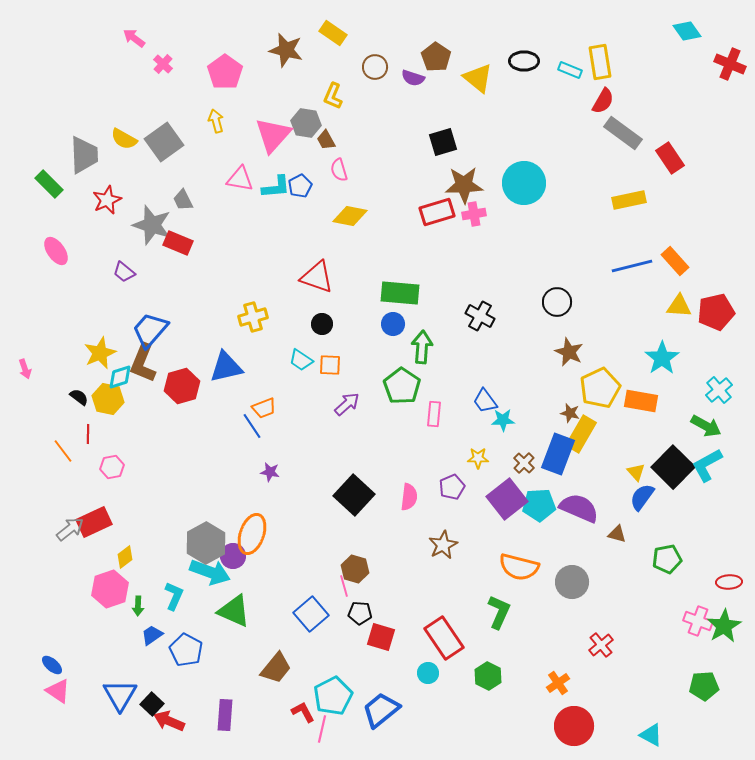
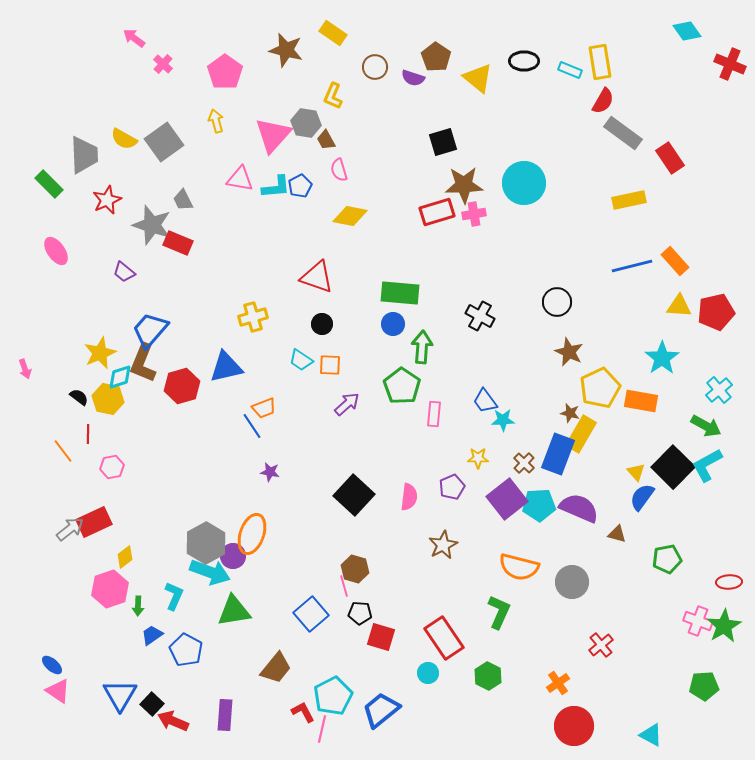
green triangle at (234, 611): rotated 33 degrees counterclockwise
red arrow at (169, 721): moved 4 px right
